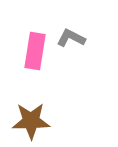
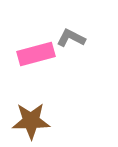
pink rectangle: moved 1 px right, 3 px down; rotated 66 degrees clockwise
